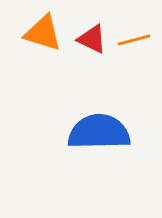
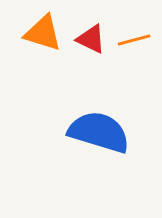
red triangle: moved 1 px left
blue semicircle: rotated 18 degrees clockwise
